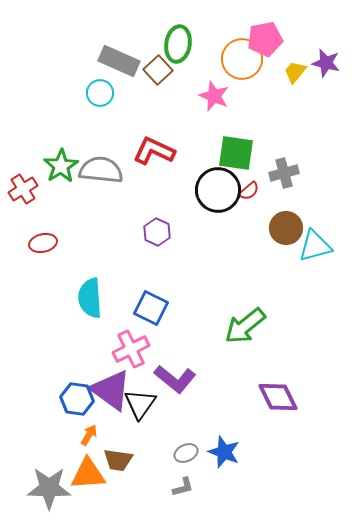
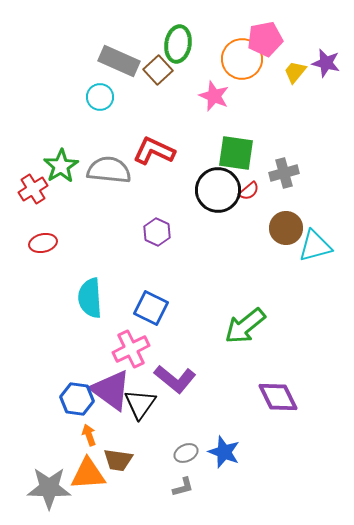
cyan circle: moved 4 px down
gray semicircle: moved 8 px right
red cross: moved 10 px right
orange arrow: rotated 50 degrees counterclockwise
